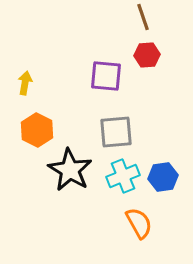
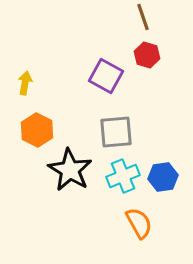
red hexagon: rotated 20 degrees clockwise
purple square: rotated 24 degrees clockwise
